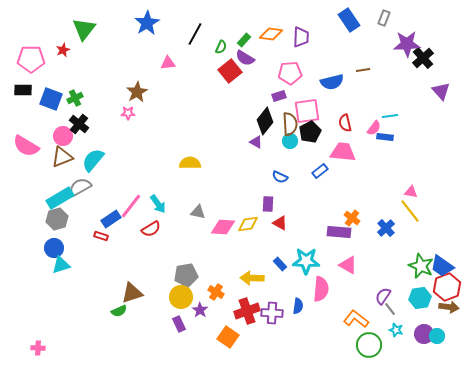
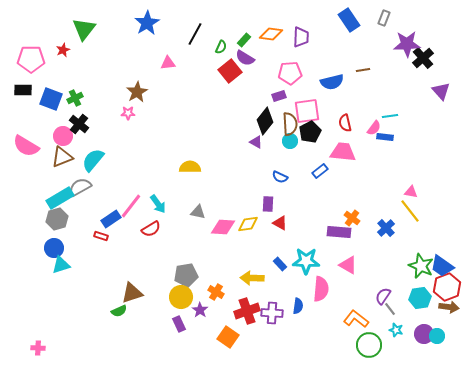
yellow semicircle at (190, 163): moved 4 px down
